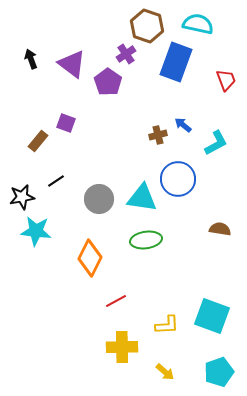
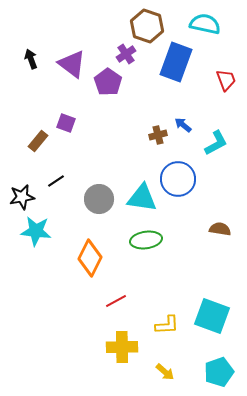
cyan semicircle: moved 7 px right
